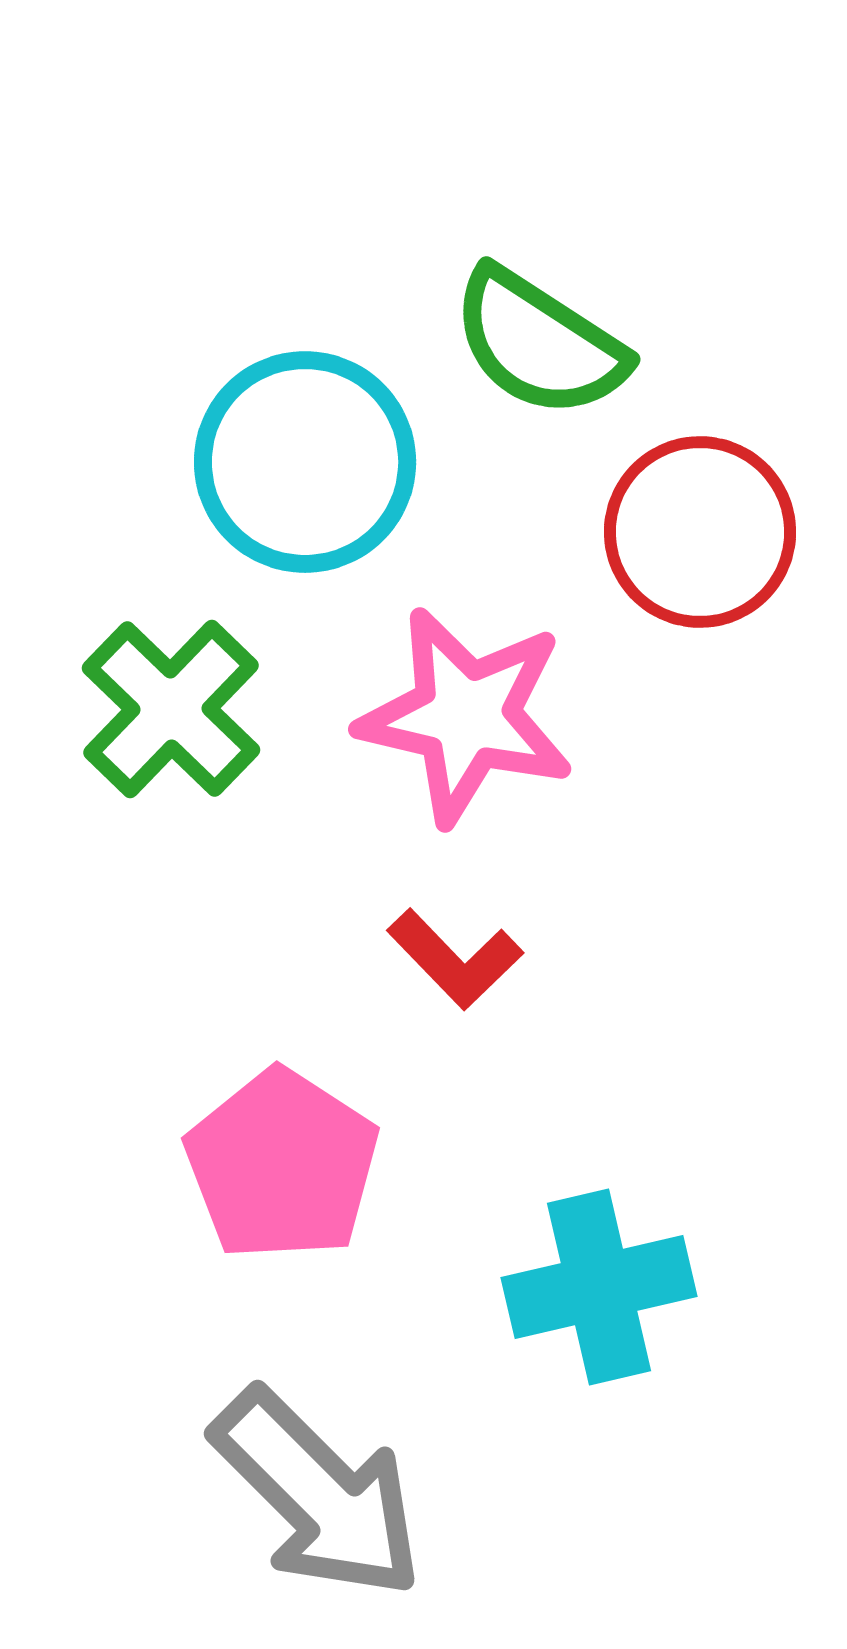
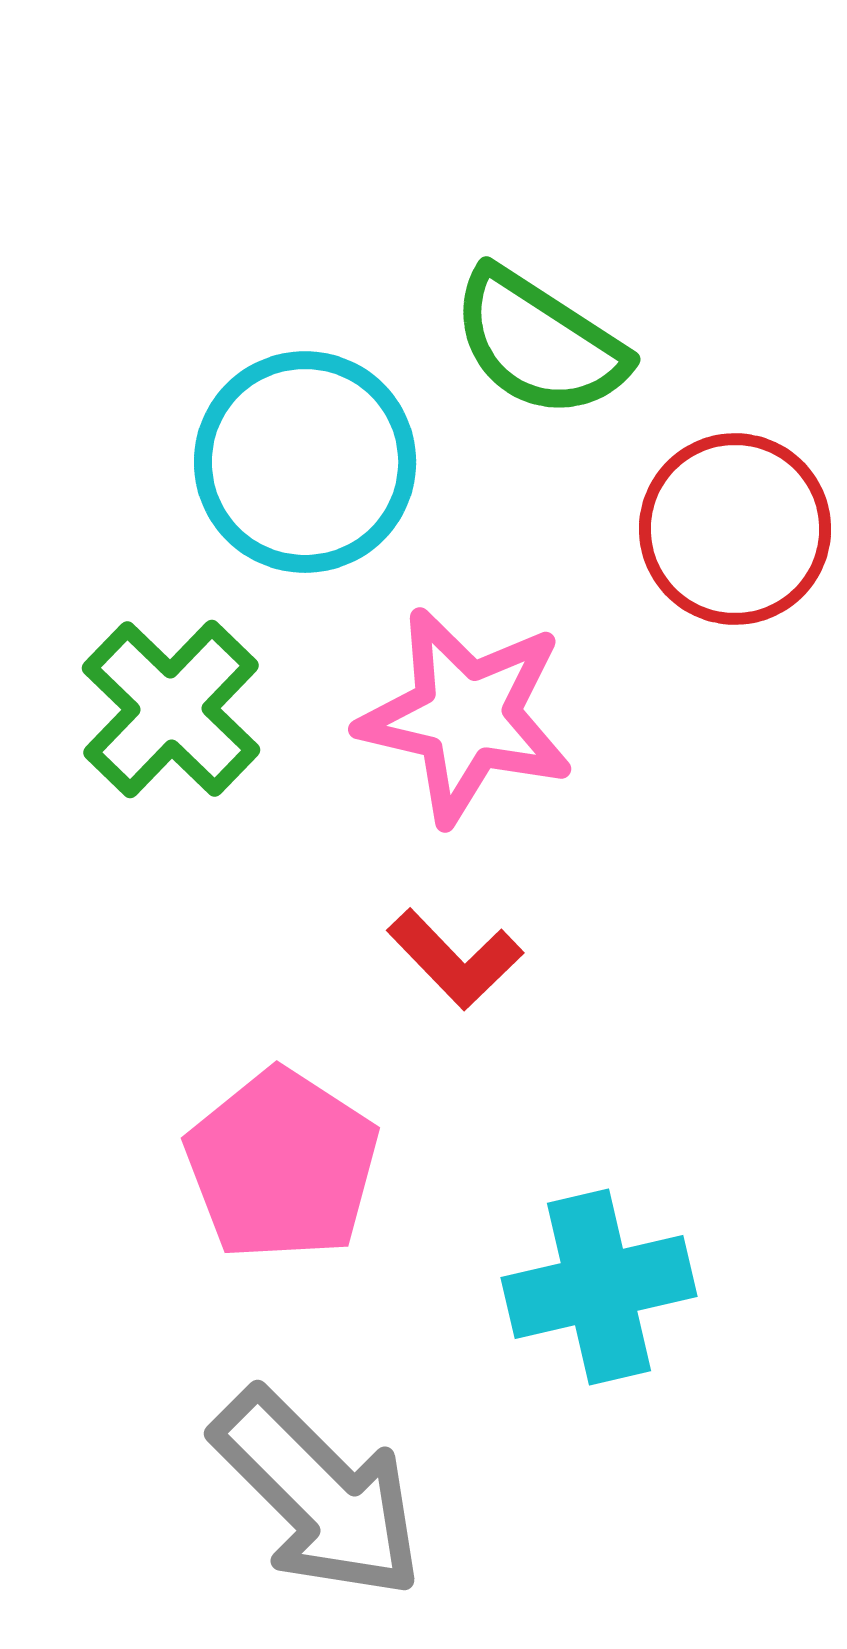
red circle: moved 35 px right, 3 px up
